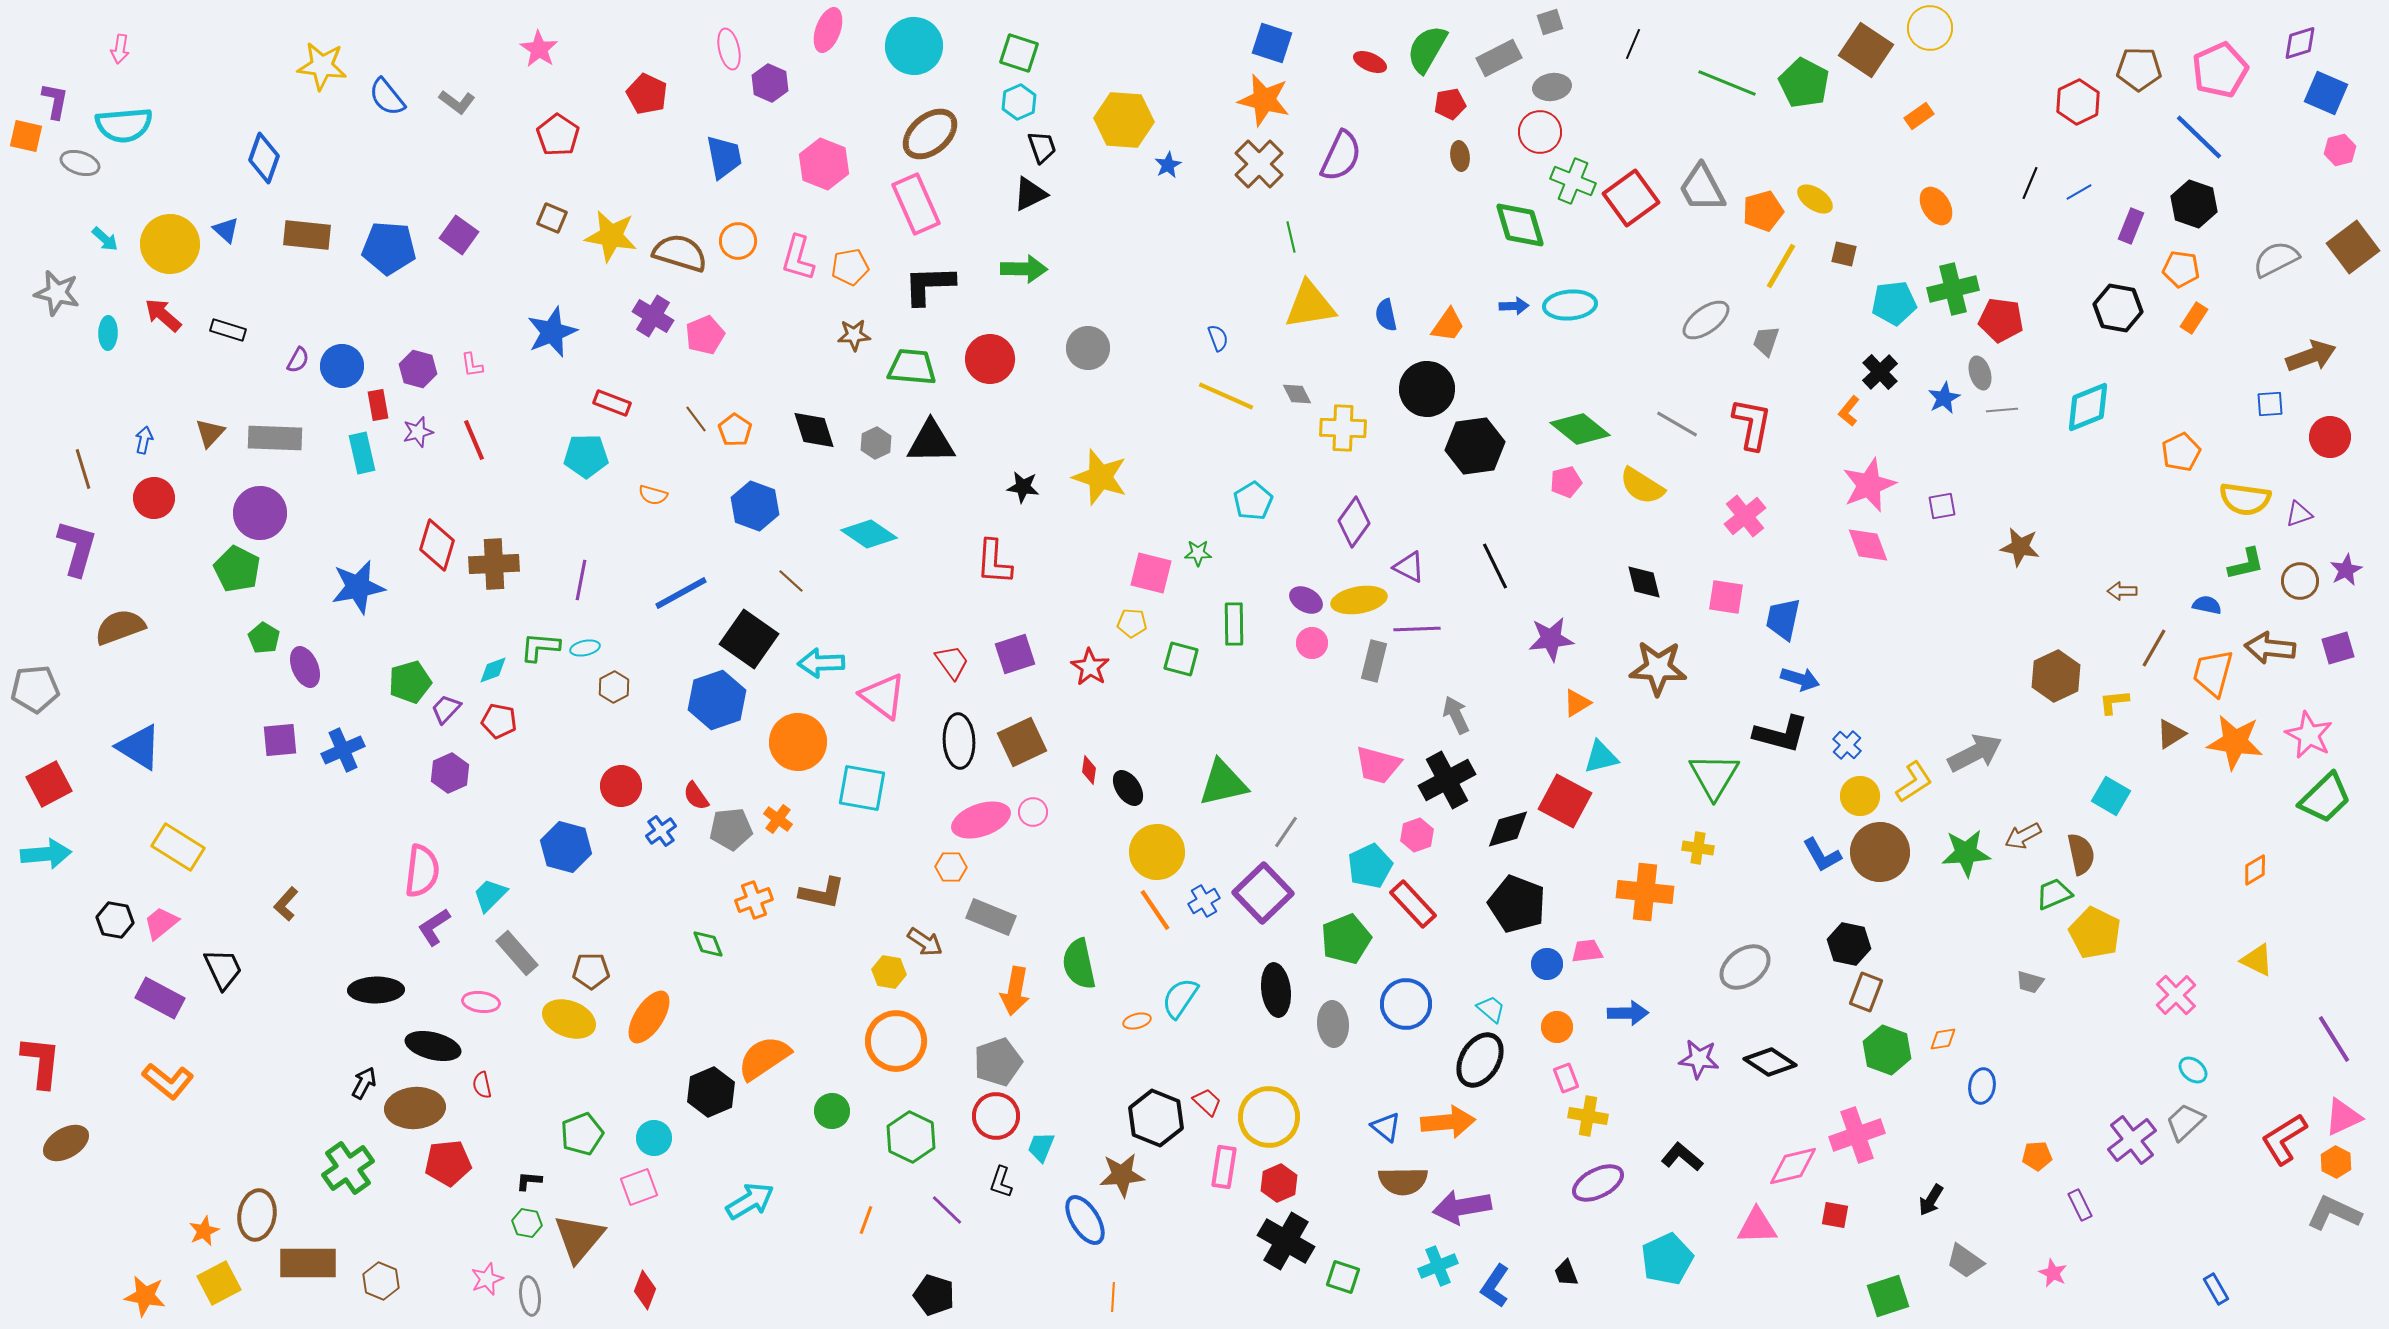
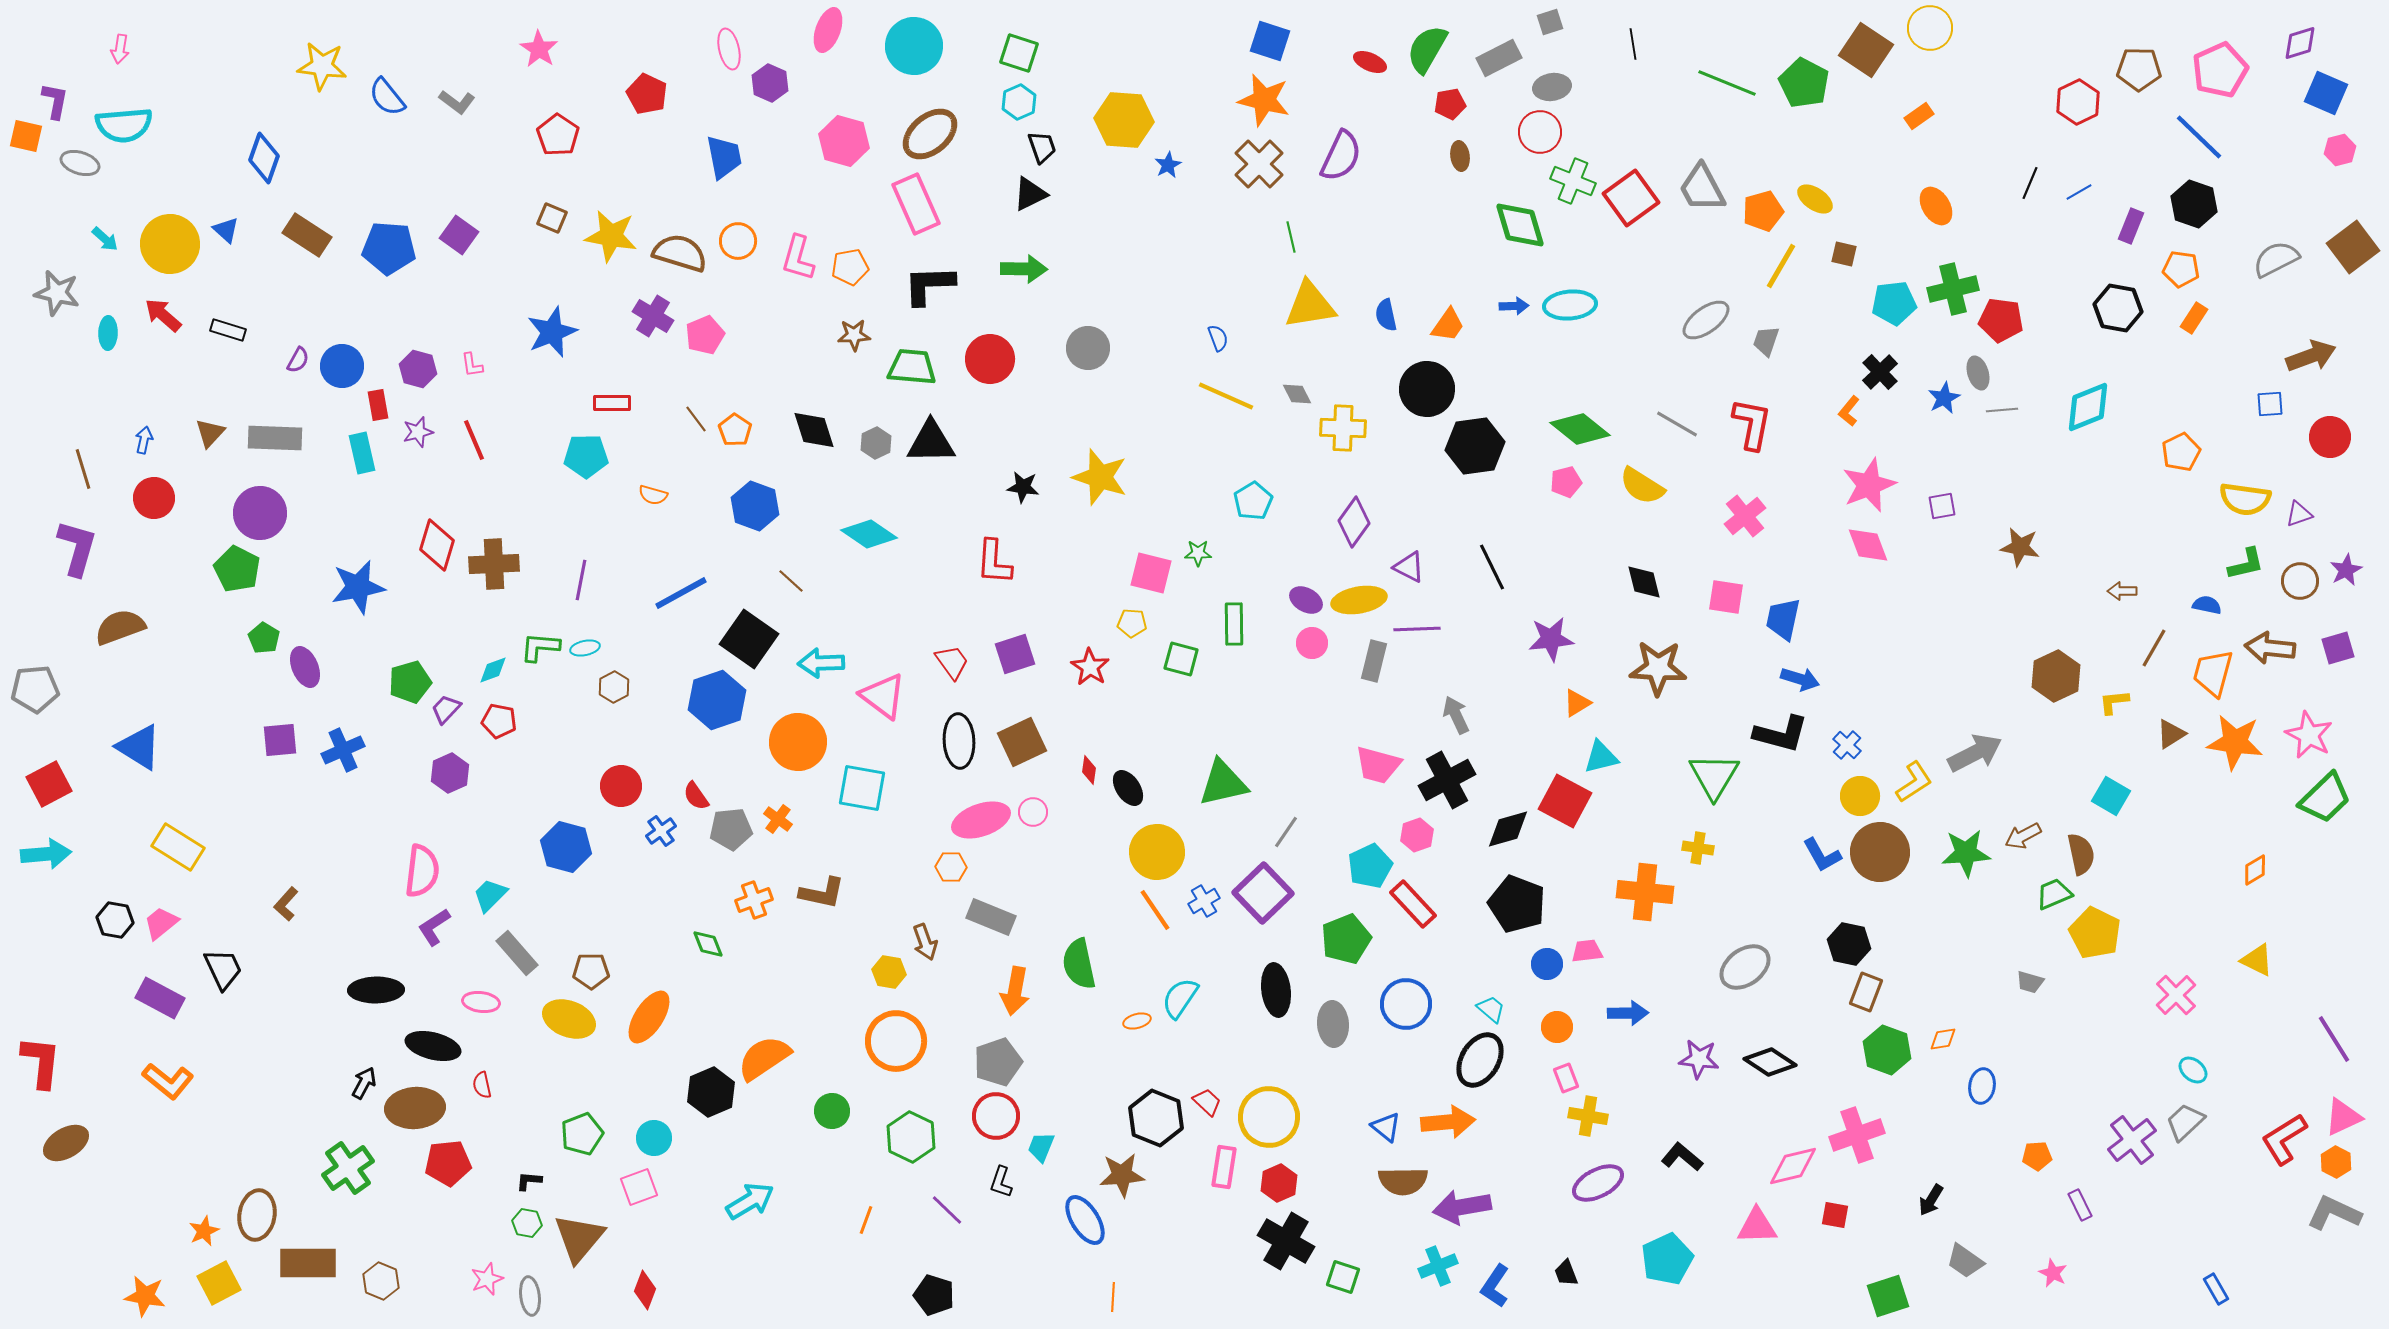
blue square at (1272, 43): moved 2 px left, 2 px up
black line at (1633, 44): rotated 32 degrees counterclockwise
pink hexagon at (824, 164): moved 20 px right, 23 px up; rotated 6 degrees counterclockwise
brown rectangle at (307, 235): rotated 27 degrees clockwise
gray ellipse at (1980, 373): moved 2 px left
red rectangle at (612, 403): rotated 21 degrees counterclockwise
black line at (1495, 566): moved 3 px left, 1 px down
brown arrow at (925, 942): rotated 36 degrees clockwise
